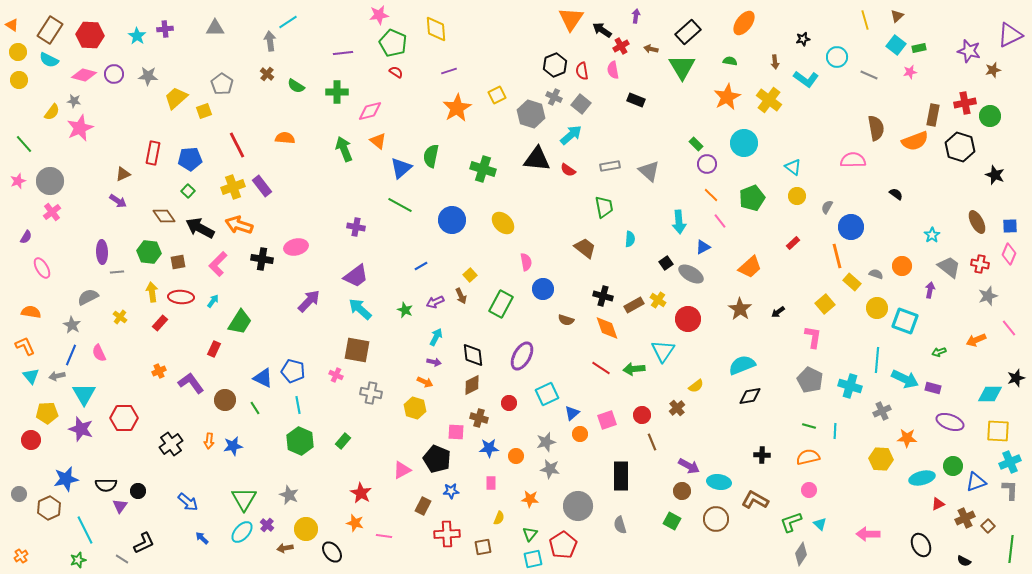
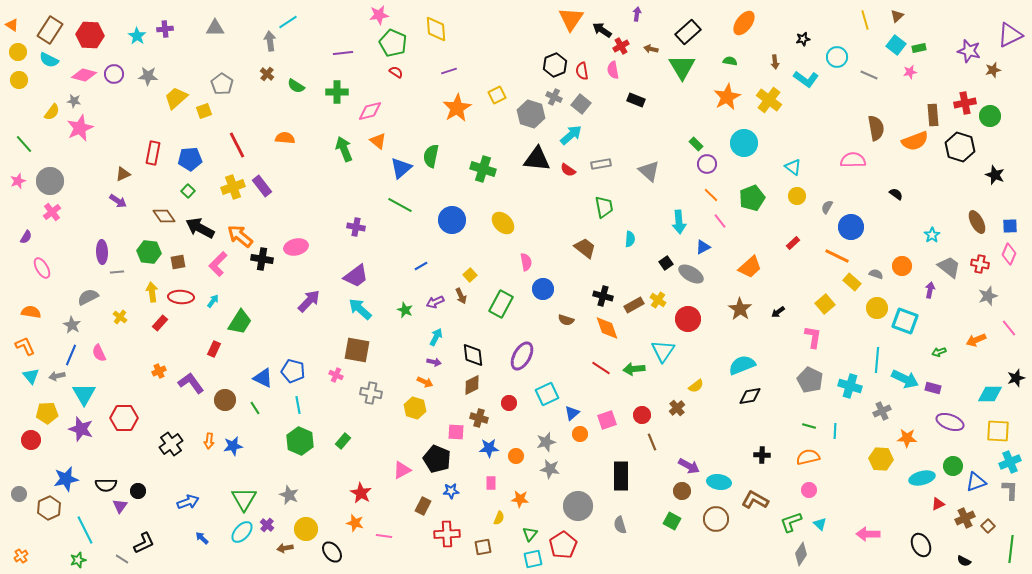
purple arrow at (636, 16): moved 1 px right, 2 px up
brown rectangle at (933, 115): rotated 15 degrees counterclockwise
gray rectangle at (610, 166): moved 9 px left, 2 px up
orange arrow at (239, 225): moved 1 px right, 11 px down; rotated 20 degrees clockwise
orange line at (837, 256): rotated 50 degrees counterclockwise
orange star at (530, 499): moved 10 px left
blue arrow at (188, 502): rotated 60 degrees counterclockwise
